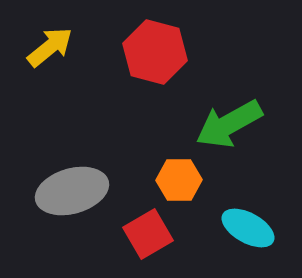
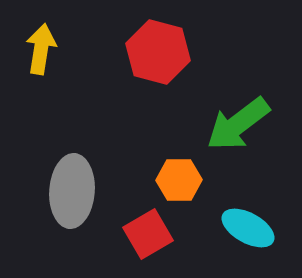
yellow arrow: moved 9 px left, 2 px down; rotated 42 degrees counterclockwise
red hexagon: moved 3 px right
green arrow: moved 9 px right; rotated 8 degrees counterclockwise
gray ellipse: rotated 70 degrees counterclockwise
